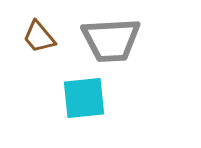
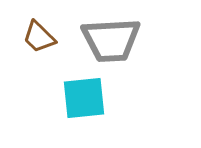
brown trapezoid: rotated 6 degrees counterclockwise
